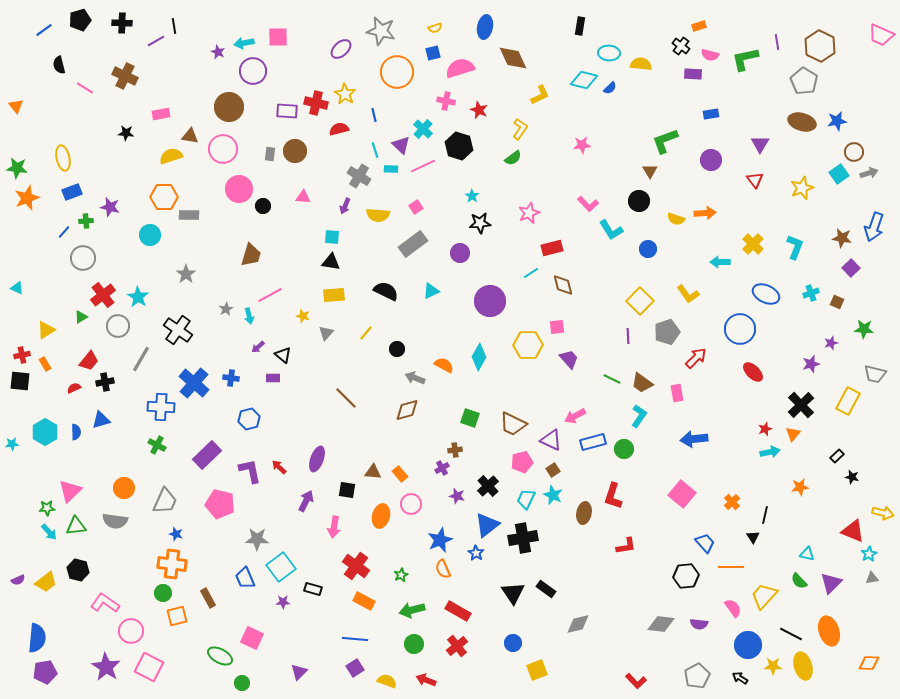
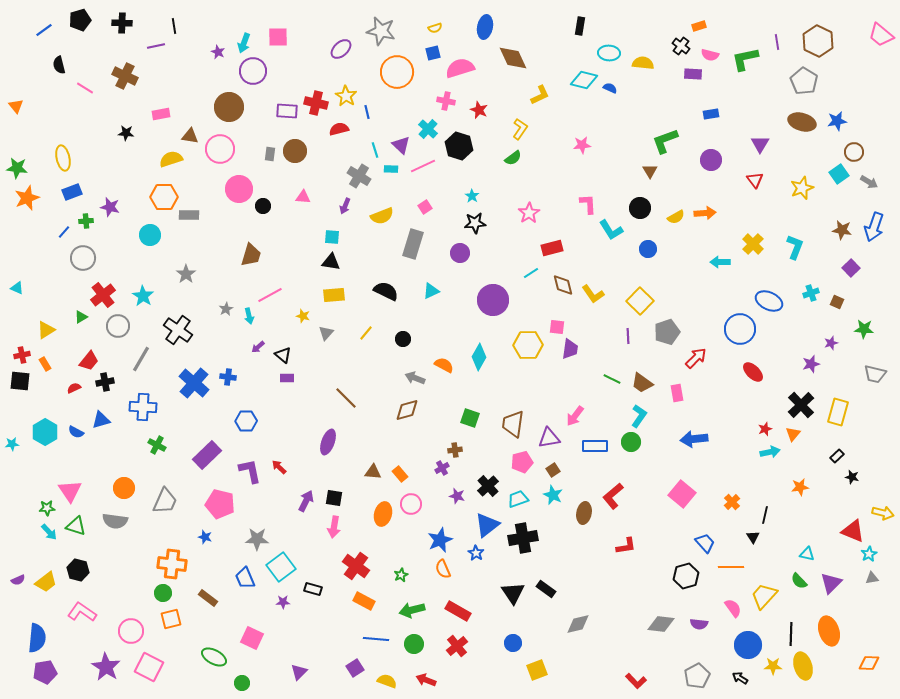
pink trapezoid at (881, 35): rotated 16 degrees clockwise
purple line at (156, 41): moved 5 px down; rotated 18 degrees clockwise
cyan arrow at (244, 43): rotated 60 degrees counterclockwise
brown hexagon at (820, 46): moved 2 px left, 5 px up
yellow semicircle at (641, 64): moved 2 px right, 1 px up
blue semicircle at (610, 88): rotated 112 degrees counterclockwise
yellow star at (345, 94): moved 1 px right, 2 px down
blue line at (374, 115): moved 7 px left, 3 px up
cyan cross at (423, 129): moved 5 px right
pink circle at (223, 149): moved 3 px left
yellow semicircle at (171, 156): moved 3 px down
gray arrow at (869, 173): moved 9 px down; rotated 48 degrees clockwise
black circle at (639, 201): moved 1 px right, 7 px down
pink L-shape at (588, 204): rotated 140 degrees counterclockwise
pink square at (416, 207): moved 9 px right
pink star at (529, 213): rotated 10 degrees counterclockwise
yellow semicircle at (378, 215): moved 4 px right, 1 px down; rotated 25 degrees counterclockwise
yellow semicircle at (676, 219): moved 2 px up; rotated 48 degrees counterclockwise
black star at (480, 223): moved 5 px left
brown star at (842, 238): moved 8 px up
gray rectangle at (413, 244): rotated 36 degrees counterclockwise
yellow L-shape at (688, 294): moved 95 px left
blue ellipse at (766, 294): moved 3 px right, 7 px down
cyan star at (138, 297): moved 5 px right, 1 px up
purple circle at (490, 301): moved 3 px right, 1 px up
pink square at (557, 327): rotated 14 degrees clockwise
black circle at (397, 349): moved 6 px right, 10 px up
purple trapezoid at (569, 359): moved 1 px right, 10 px up; rotated 50 degrees clockwise
blue cross at (231, 378): moved 3 px left, 1 px up
purple rectangle at (273, 378): moved 14 px right
yellow rectangle at (848, 401): moved 10 px left, 11 px down; rotated 12 degrees counterclockwise
blue cross at (161, 407): moved 18 px left
pink arrow at (575, 416): rotated 25 degrees counterclockwise
blue hexagon at (249, 419): moved 3 px left, 2 px down; rotated 15 degrees clockwise
brown trapezoid at (513, 424): rotated 72 degrees clockwise
blue semicircle at (76, 432): rotated 119 degrees clockwise
purple triangle at (551, 440): moved 2 px left, 2 px up; rotated 35 degrees counterclockwise
blue rectangle at (593, 442): moved 2 px right, 4 px down; rotated 15 degrees clockwise
green circle at (624, 449): moved 7 px right, 7 px up
purple ellipse at (317, 459): moved 11 px right, 17 px up
black square at (347, 490): moved 13 px left, 8 px down
pink triangle at (70, 491): rotated 20 degrees counterclockwise
red L-shape at (613, 496): rotated 32 degrees clockwise
cyan trapezoid at (526, 499): moved 8 px left; rotated 45 degrees clockwise
orange ellipse at (381, 516): moved 2 px right, 2 px up
green triangle at (76, 526): rotated 25 degrees clockwise
blue star at (176, 534): moved 29 px right, 3 px down
black hexagon at (686, 576): rotated 10 degrees counterclockwise
brown rectangle at (208, 598): rotated 24 degrees counterclockwise
pink L-shape at (105, 603): moved 23 px left, 9 px down
orange square at (177, 616): moved 6 px left, 3 px down
black line at (791, 634): rotated 65 degrees clockwise
blue line at (355, 639): moved 21 px right
green ellipse at (220, 656): moved 6 px left, 1 px down
